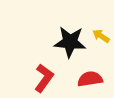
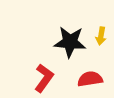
yellow arrow: rotated 114 degrees counterclockwise
